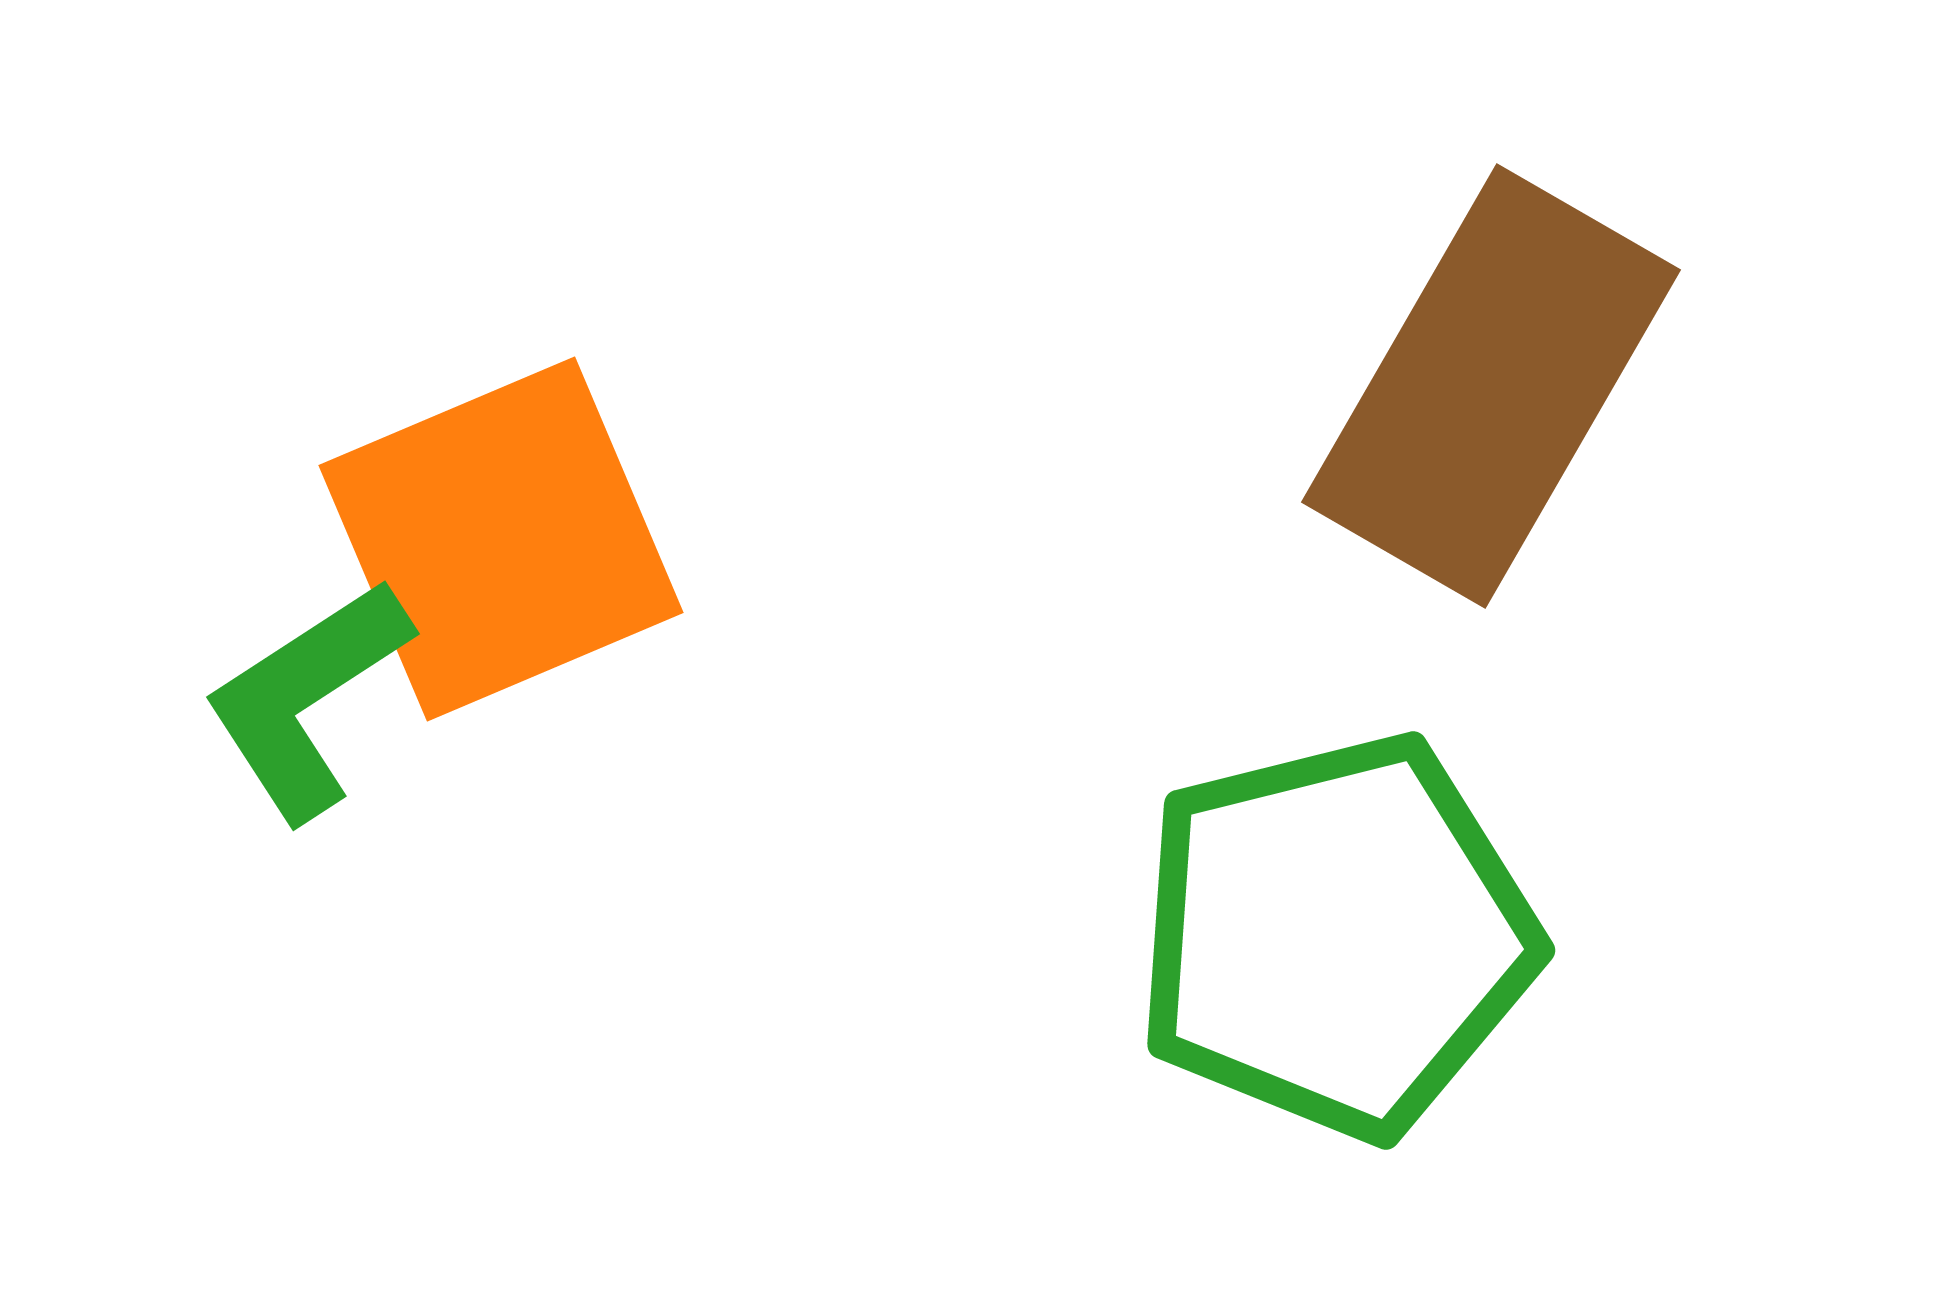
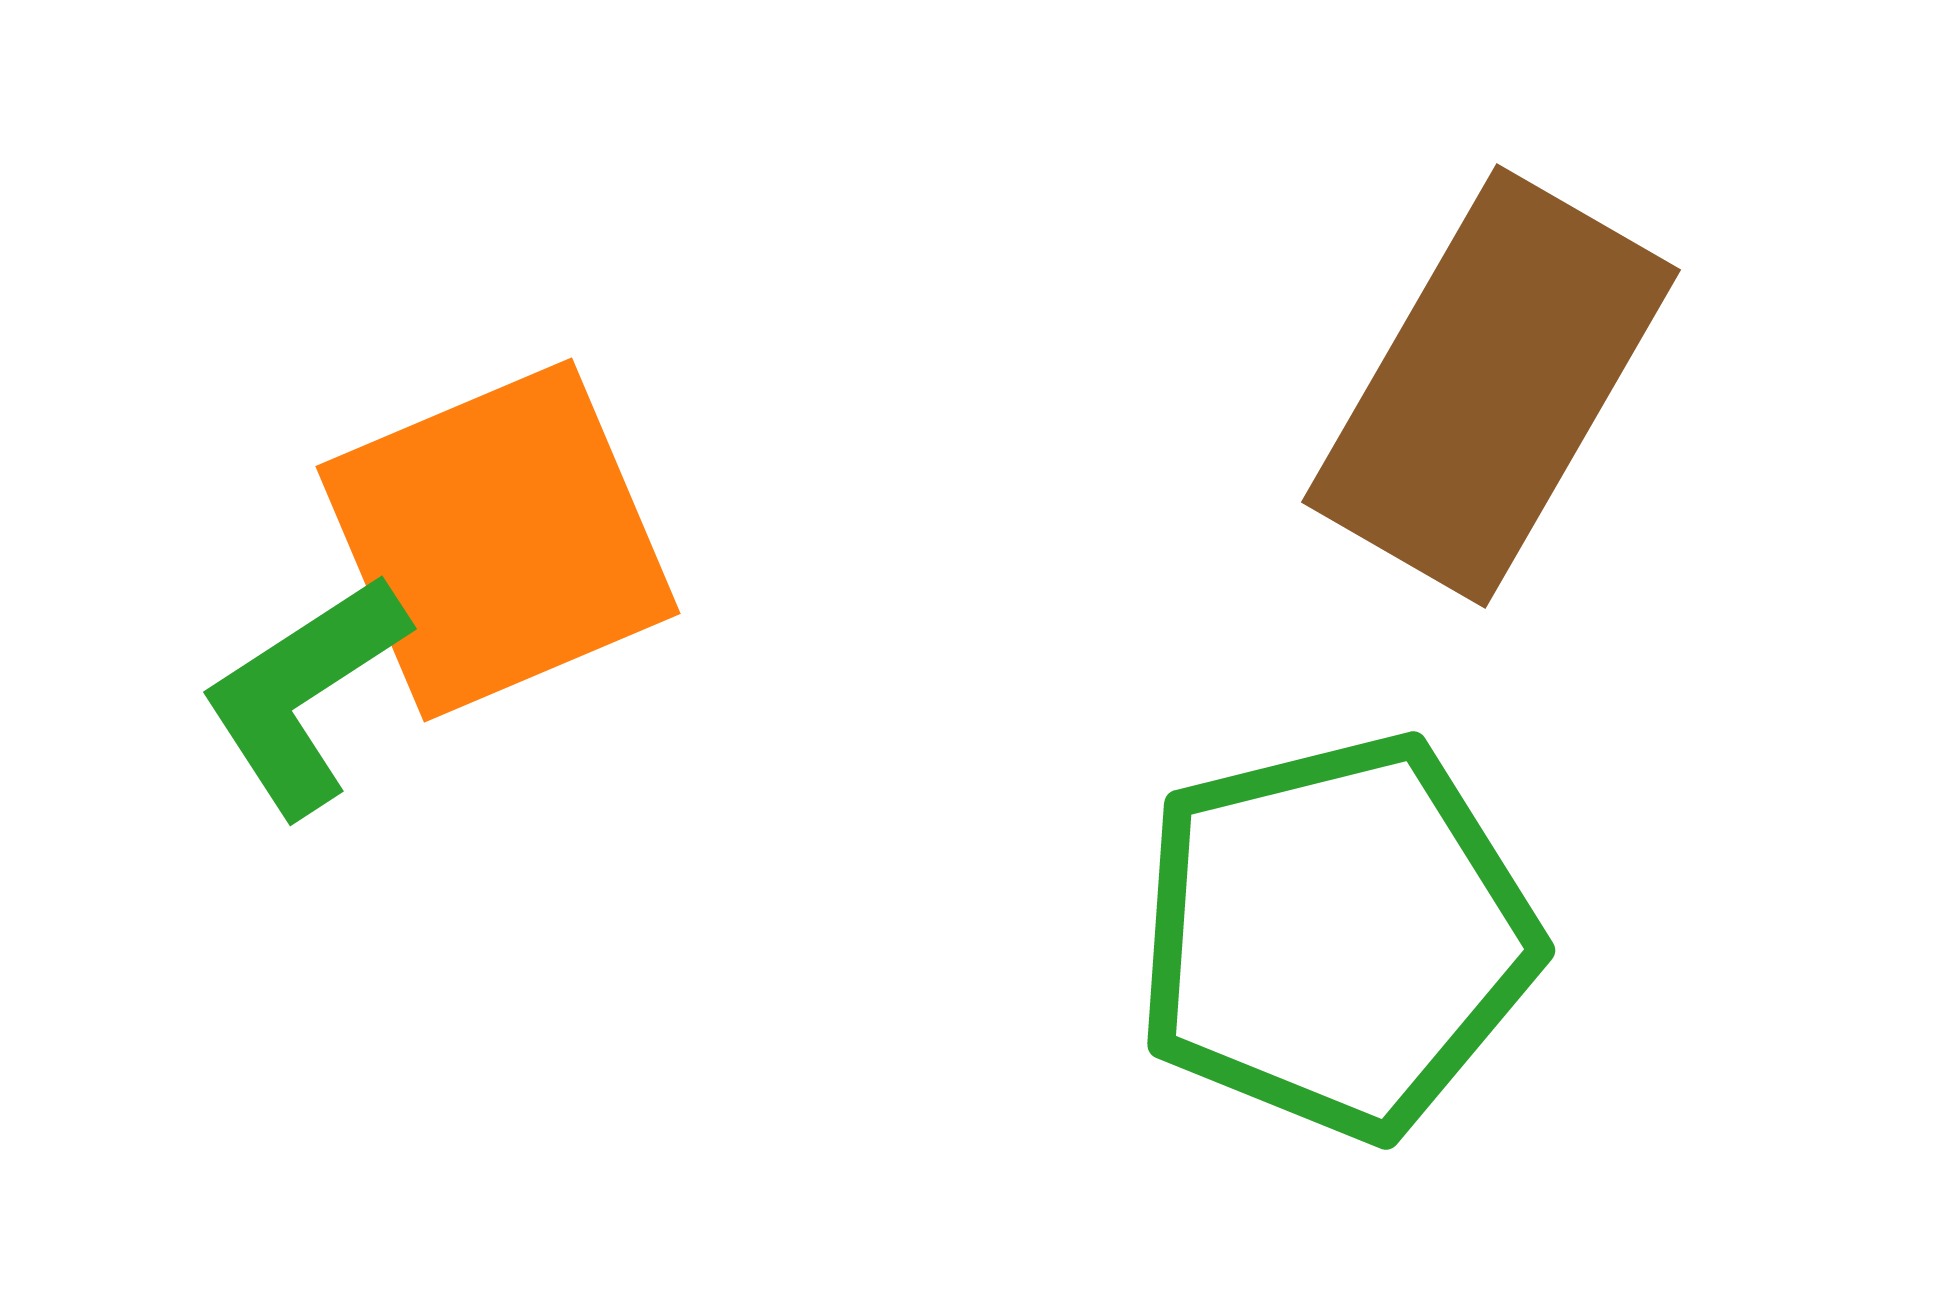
orange square: moved 3 px left, 1 px down
green L-shape: moved 3 px left, 5 px up
